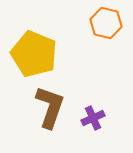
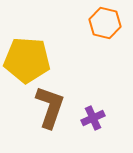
orange hexagon: moved 1 px left
yellow pentagon: moved 7 px left, 6 px down; rotated 18 degrees counterclockwise
